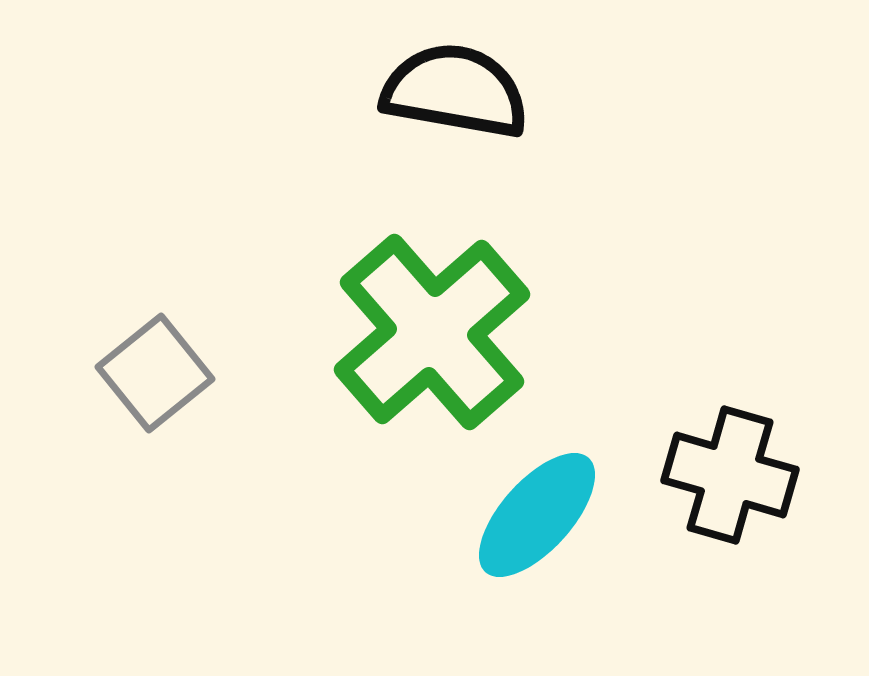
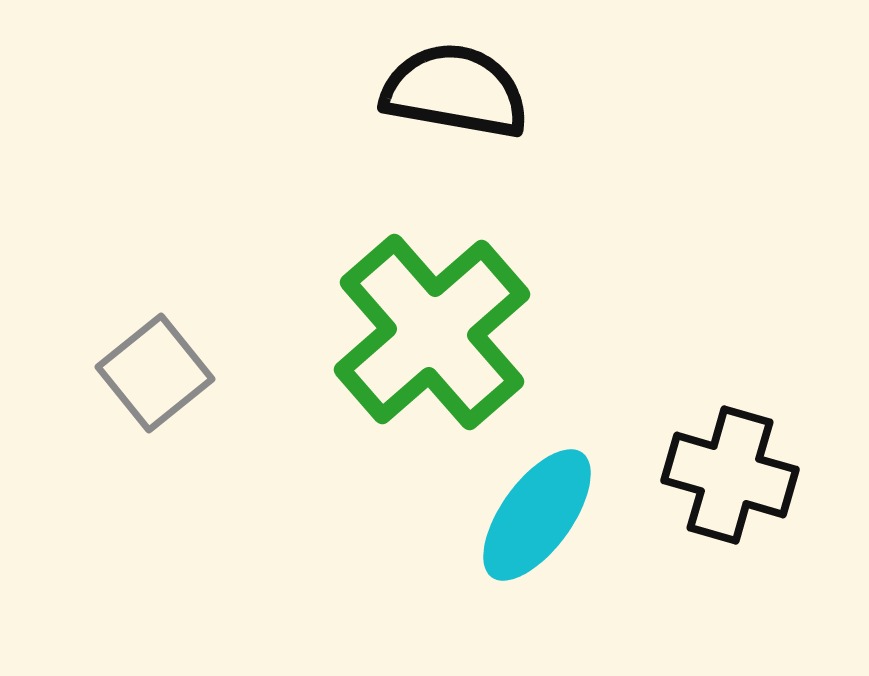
cyan ellipse: rotated 6 degrees counterclockwise
